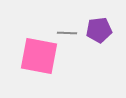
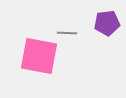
purple pentagon: moved 8 px right, 7 px up
